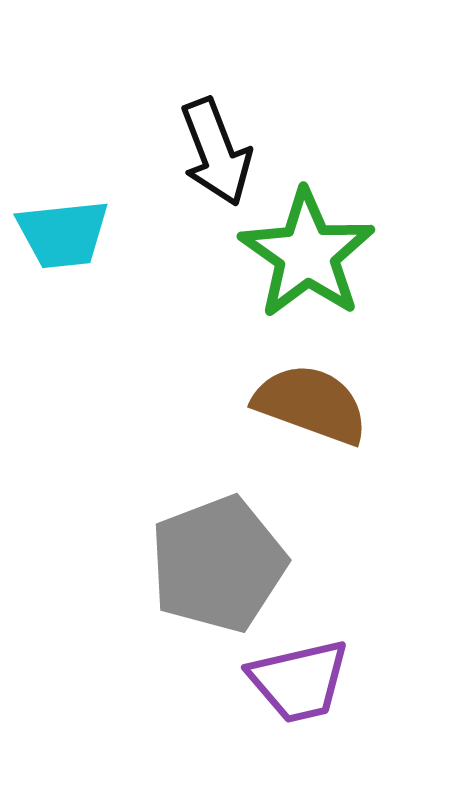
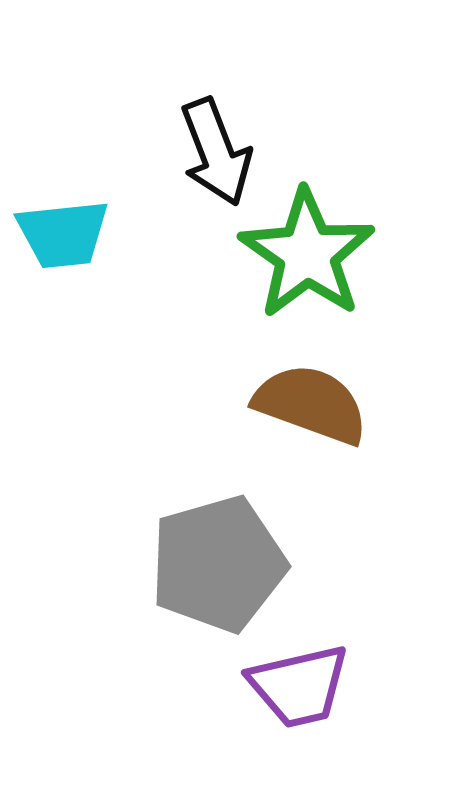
gray pentagon: rotated 5 degrees clockwise
purple trapezoid: moved 5 px down
